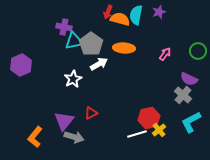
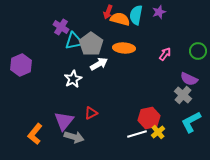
purple cross: moved 3 px left; rotated 21 degrees clockwise
yellow cross: moved 1 px left, 2 px down
orange L-shape: moved 3 px up
